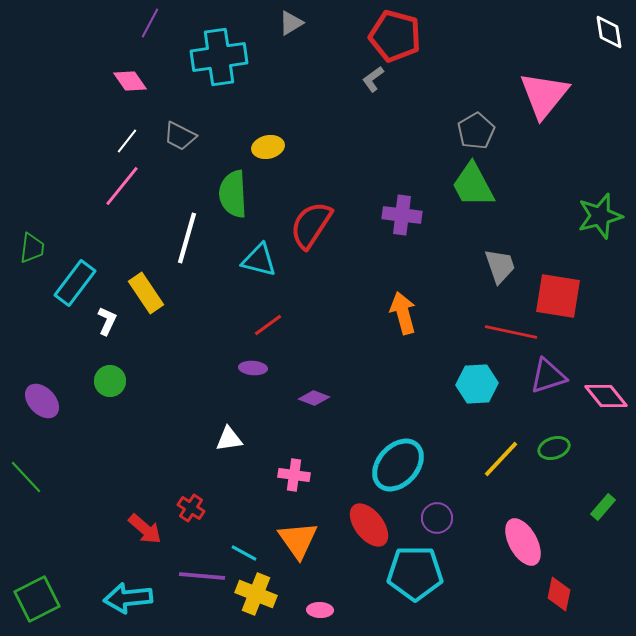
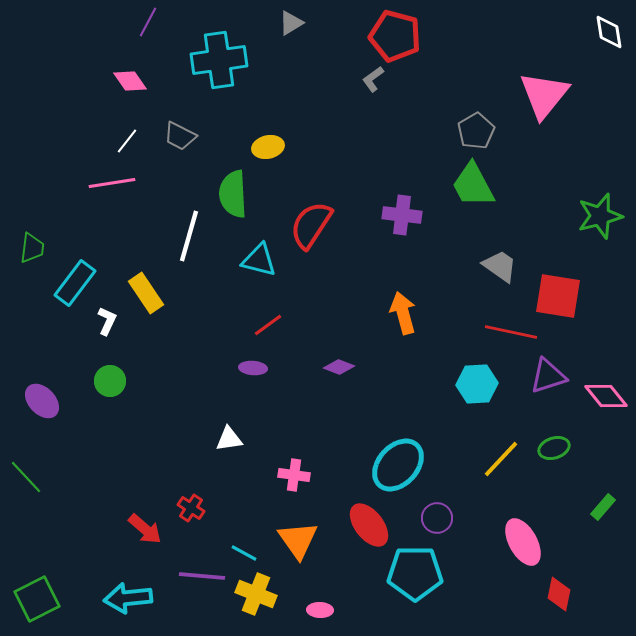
purple line at (150, 23): moved 2 px left, 1 px up
cyan cross at (219, 57): moved 3 px down
pink line at (122, 186): moved 10 px left, 3 px up; rotated 42 degrees clockwise
white line at (187, 238): moved 2 px right, 2 px up
gray trapezoid at (500, 266): rotated 36 degrees counterclockwise
purple diamond at (314, 398): moved 25 px right, 31 px up
